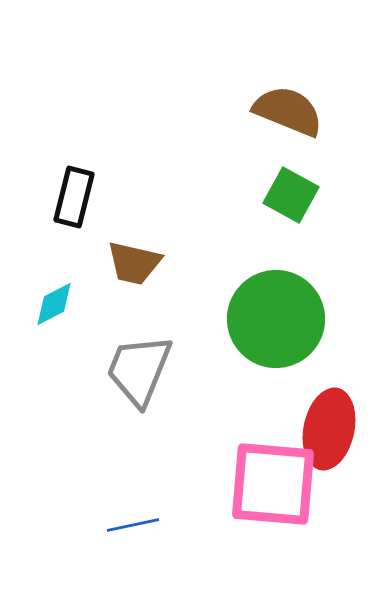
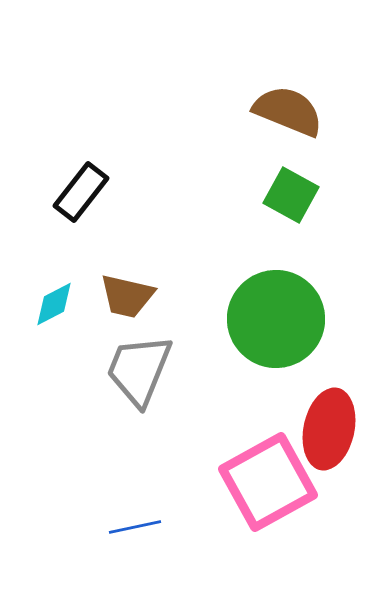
black rectangle: moved 7 px right, 5 px up; rotated 24 degrees clockwise
brown trapezoid: moved 7 px left, 33 px down
pink square: moved 5 px left, 2 px up; rotated 34 degrees counterclockwise
blue line: moved 2 px right, 2 px down
